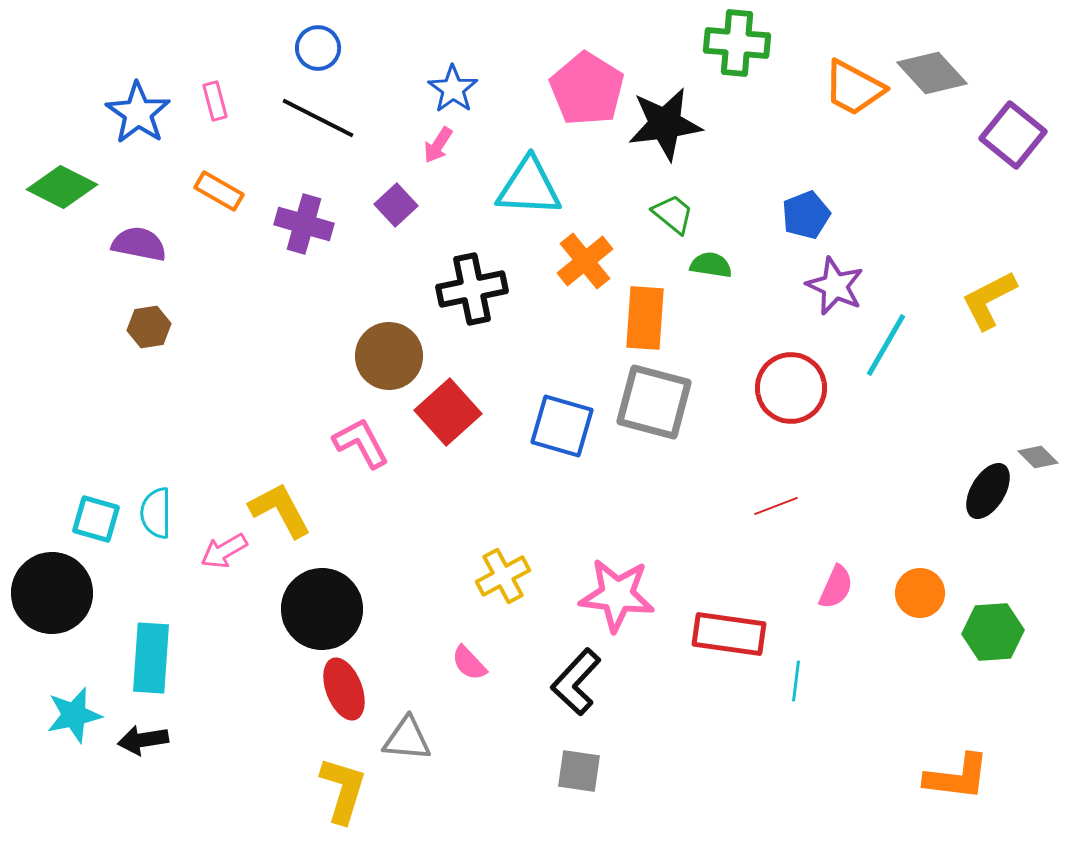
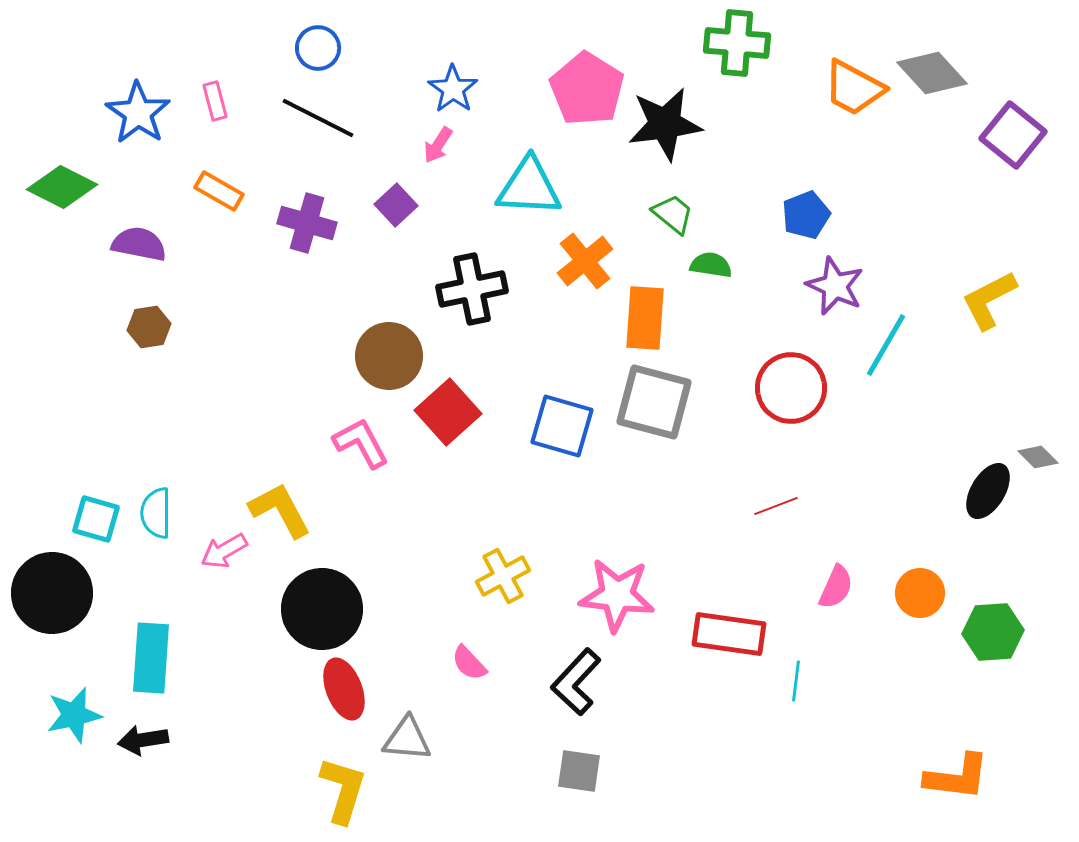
purple cross at (304, 224): moved 3 px right, 1 px up
